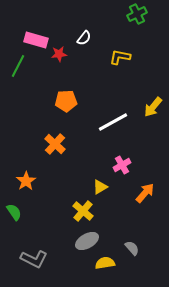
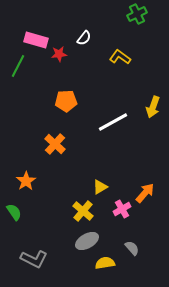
yellow L-shape: rotated 25 degrees clockwise
yellow arrow: rotated 20 degrees counterclockwise
pink cross: moved 44 px down
